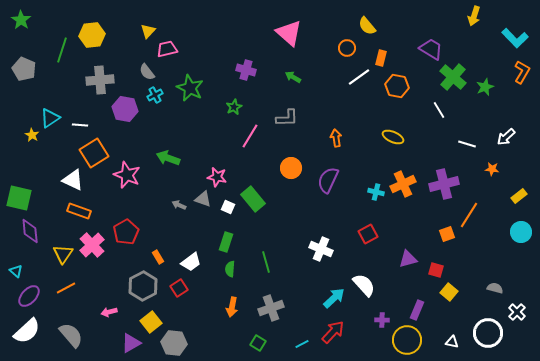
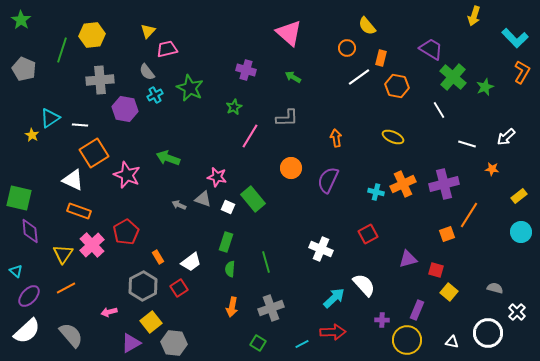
red arrow at (333, 332): rotated 45 degrees clockwise
